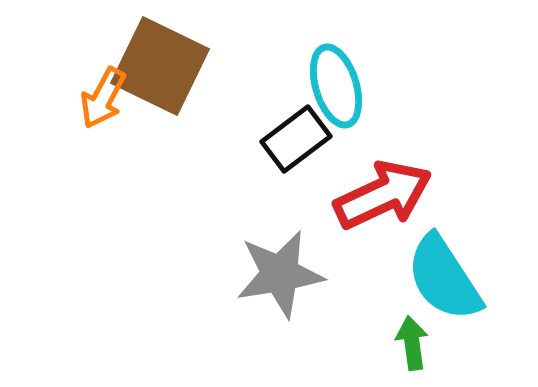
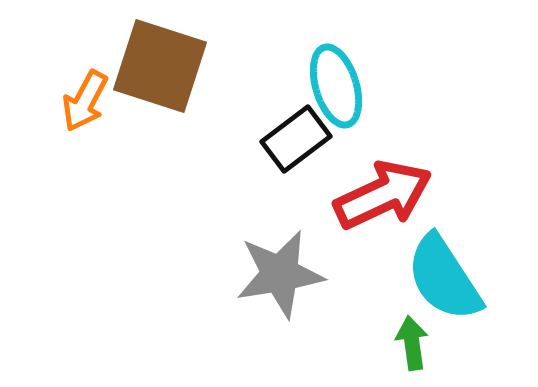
brown square: rotated 8 degrees counterclockwise
orange arrow: moved 18 px left, 3 px down
